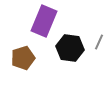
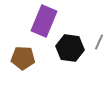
brown pentagon: rotated 20 degrees clockwise
